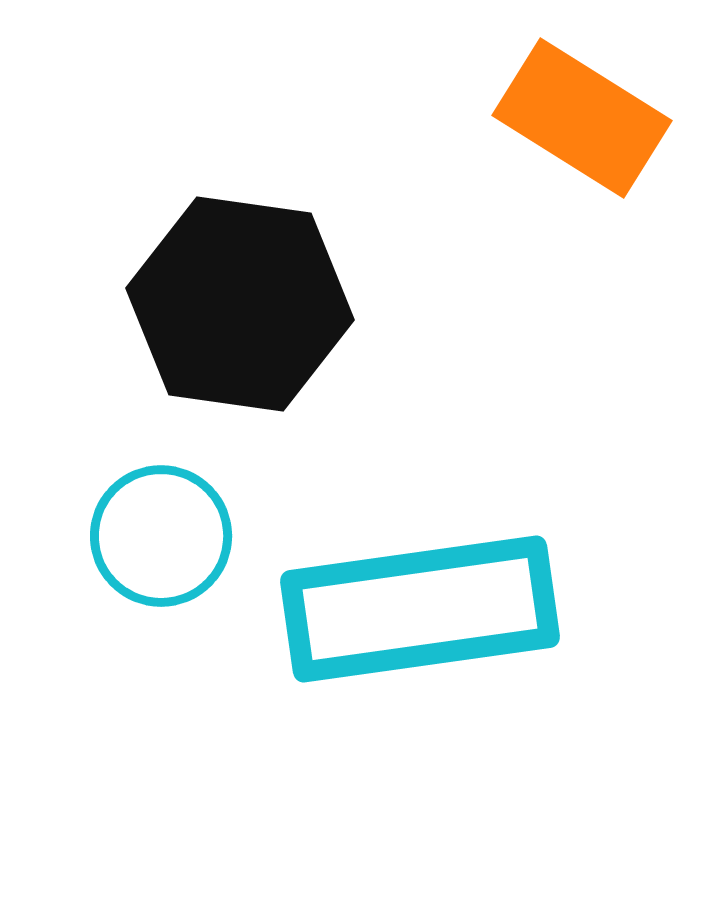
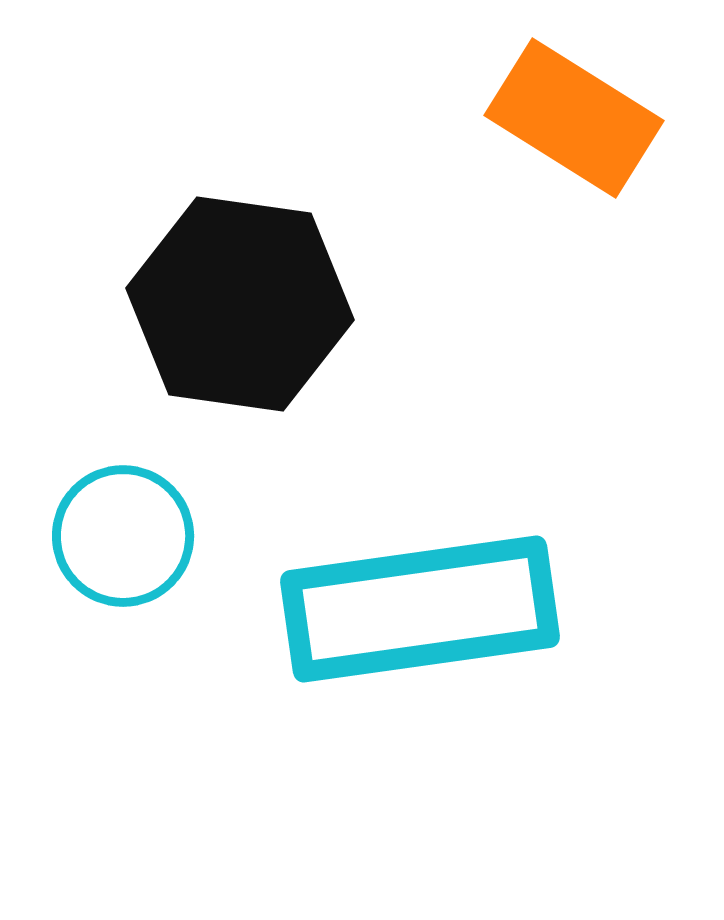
orange rectangle: moved 8 px left
cyan circle: moved 38 px left
